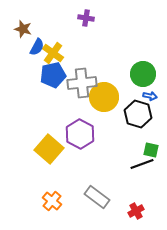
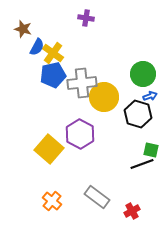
blue arrow: rotated 32 degrees counterclockwise
red cross: moved 4 px left
